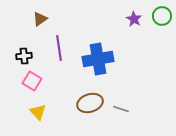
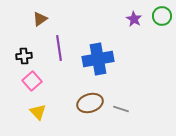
pink square: rotated 18 degrees clockwise
